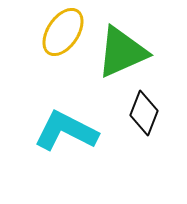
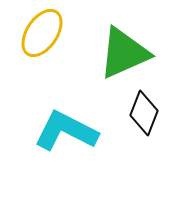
yellow ellipse: moved 21 px left, 1 px down
green triangle: moved 2 px right, 1 px down
